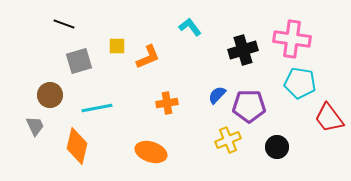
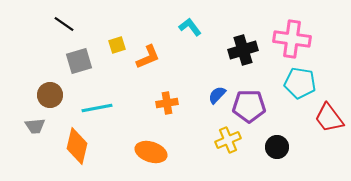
black line: rotated 15 degrees clockwise
yellow square: moved 1 px up; rotated 18 degrees counterclockwise
gray trapezoid: rotated 110 degrees clockwise
